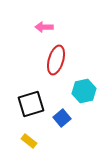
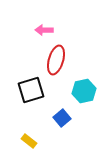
pink arrow: moved 3 px down
black square: moved 14 px up
